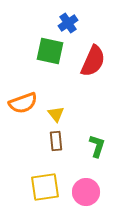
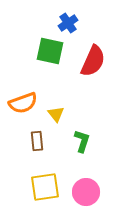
brown rectangle: moved 19 px left
green L-shape: moved 15 px left, 5 px up
